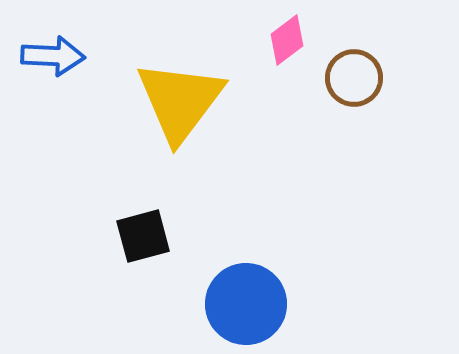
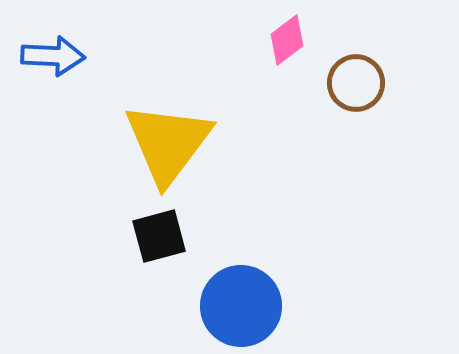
brown circle: moved 2 px right, 5 px down
yellow triangle: moved 12 px left, 42 px down
black square: moved 16 px right
blue circle: moved 5 px left, 2 px down
